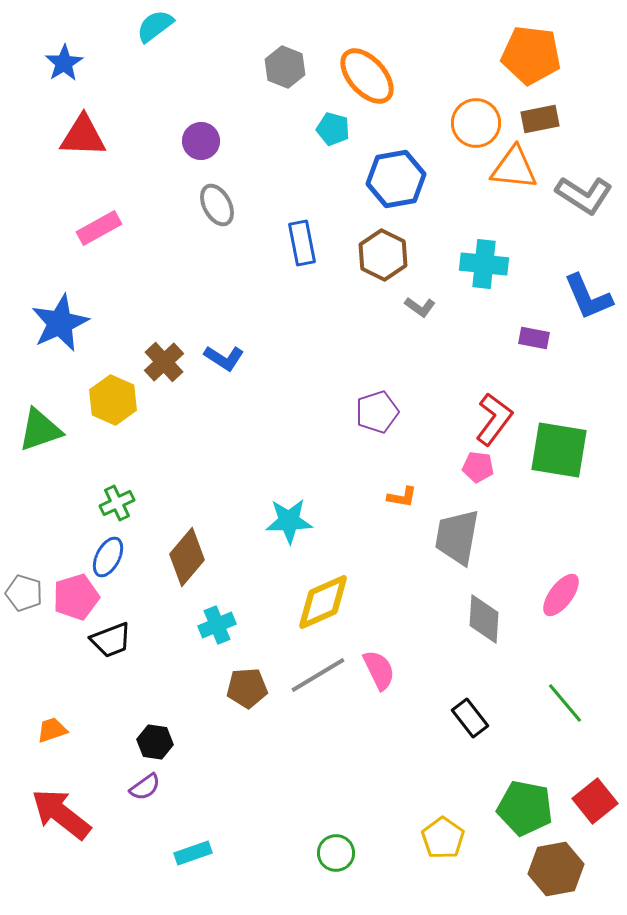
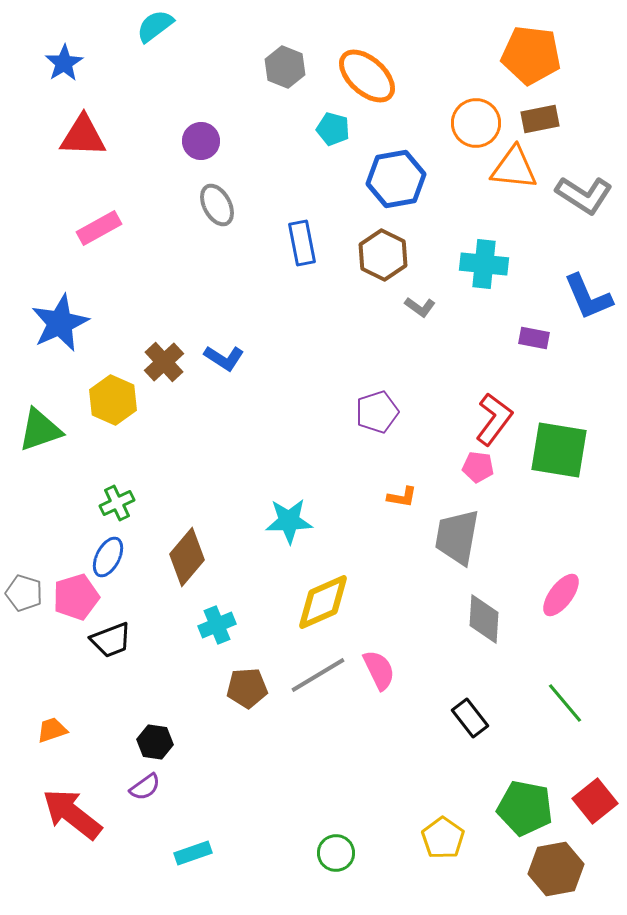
orange ellipse at (367, 76): rotated 6 degrees counterclockwise
red arrow at (61, 814): moved 11 px right
